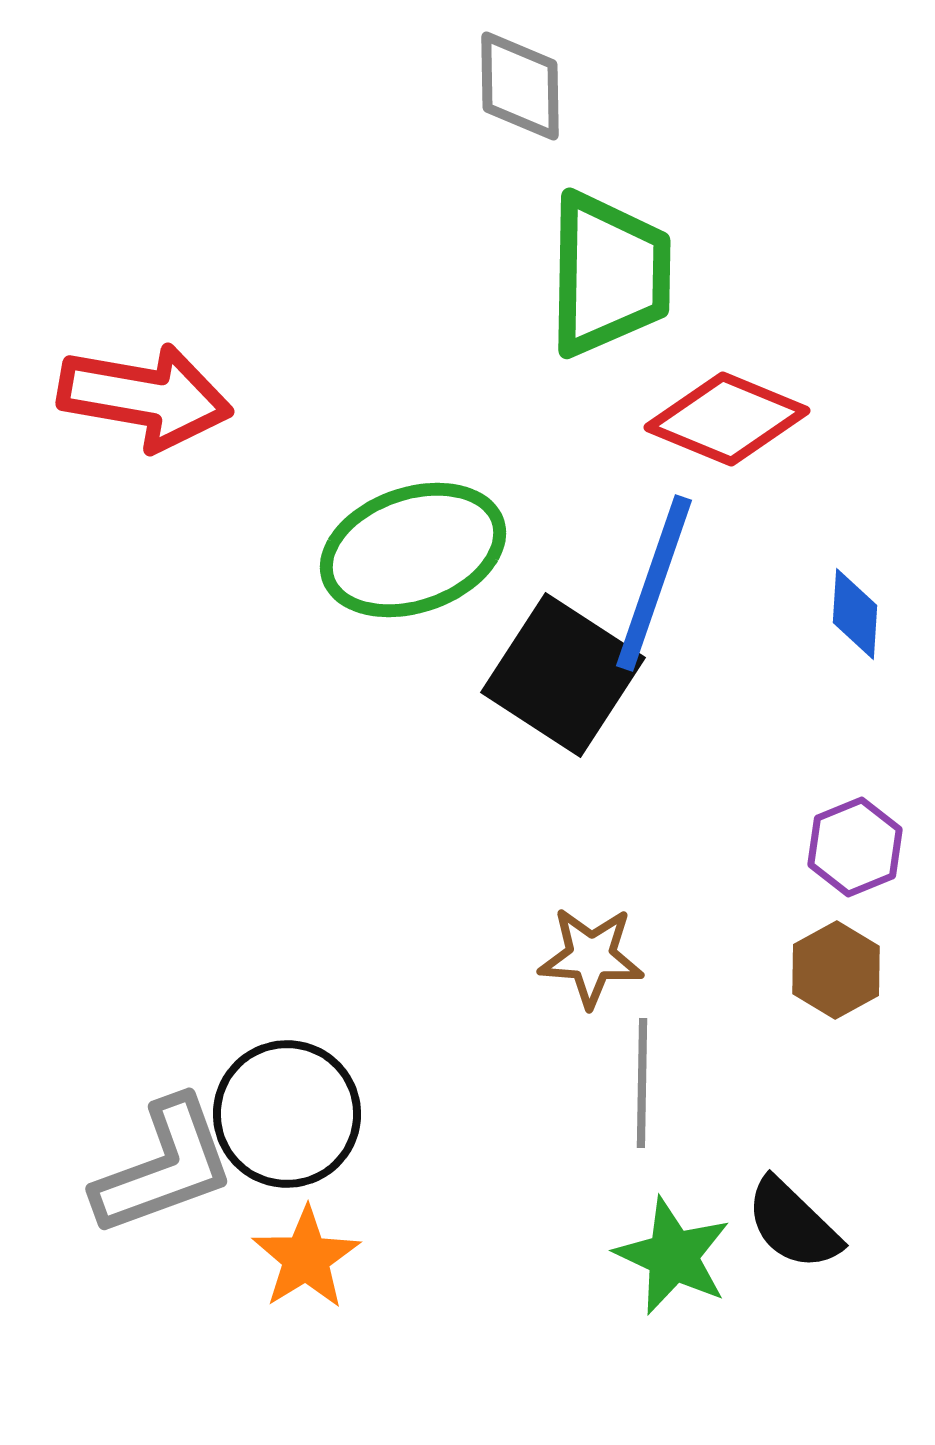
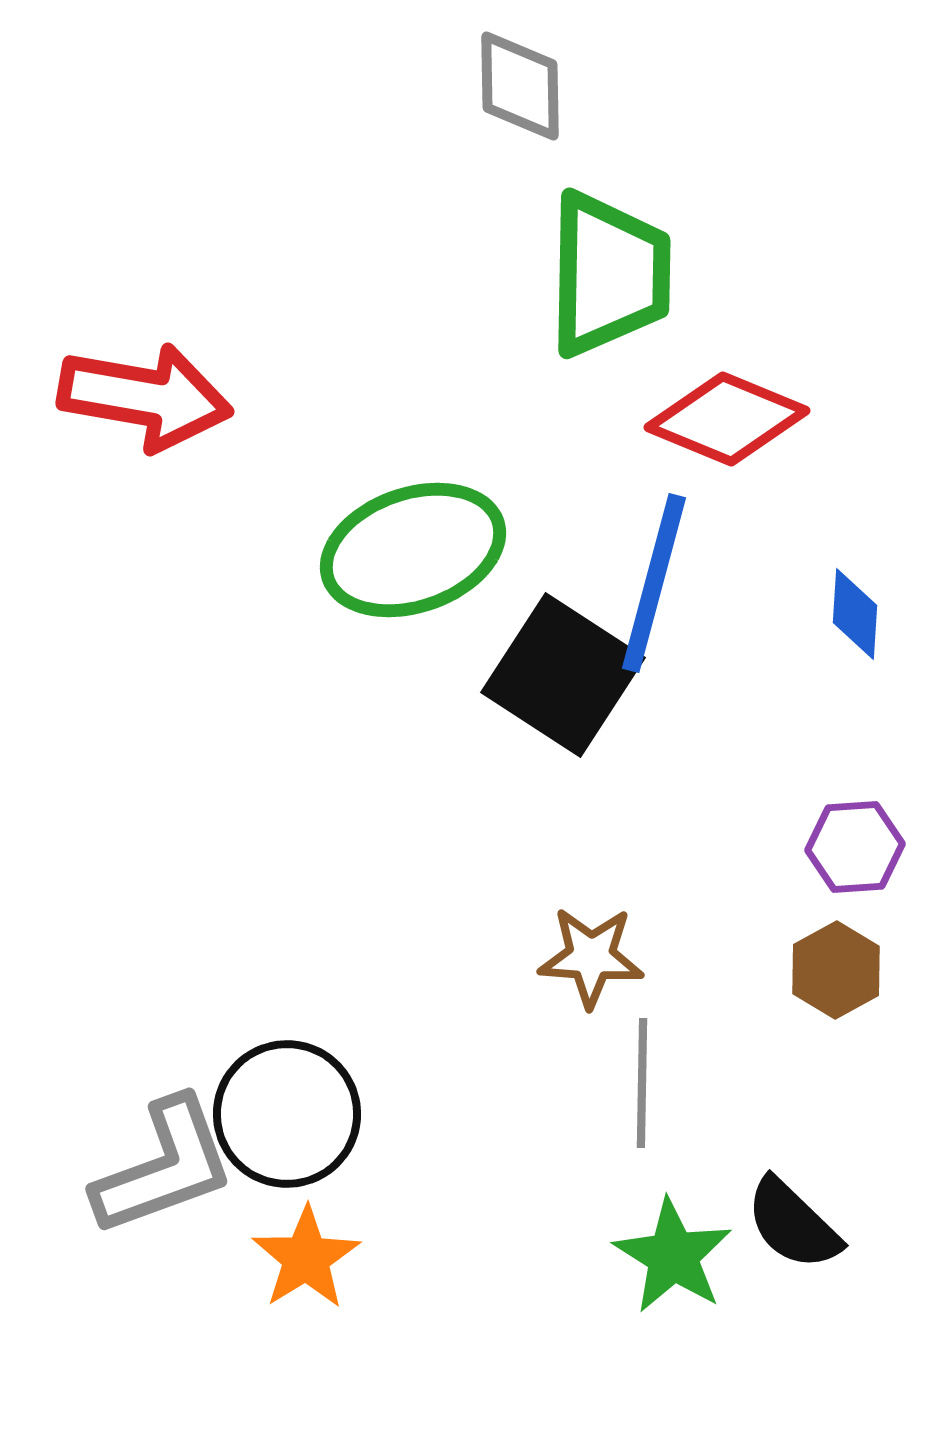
blue line: rotated 4 degrees counterclockwise
purple hexagon: rotated 18 degrees clockwise
green star: rotated 7 degrees clockwise
